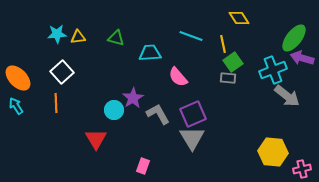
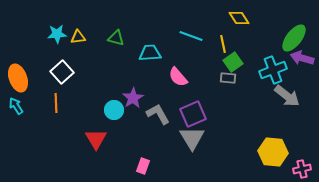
orange ellipse: rotated 24 degrees clockwise
